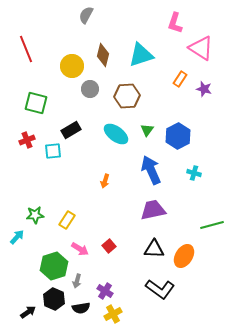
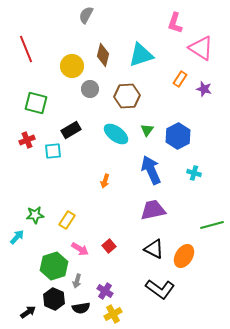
black triangle: rotated 25 degrees clockwise
